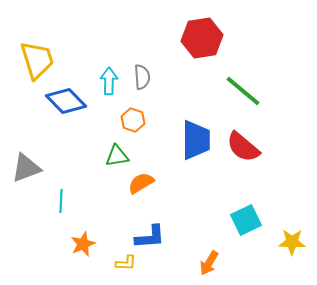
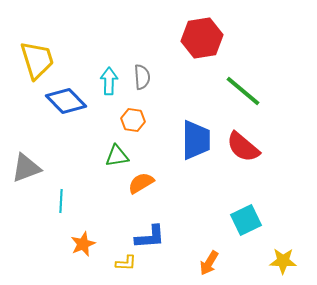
orange hexagon: rotated 10 degrees counterclockwise
yellow star: moved 9 px left, 19 px down
